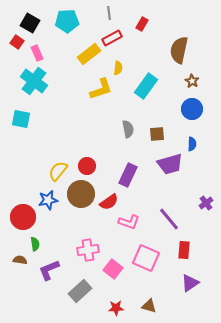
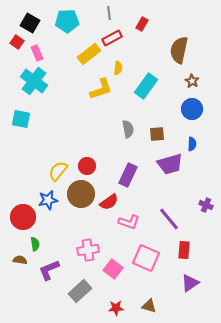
purple cross at (206, 203): moved 2 px down; rotated 32 degrees counterclockwise
